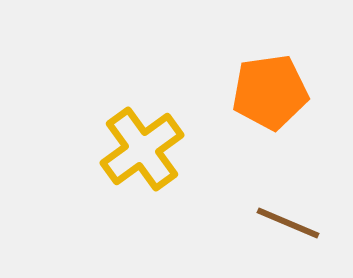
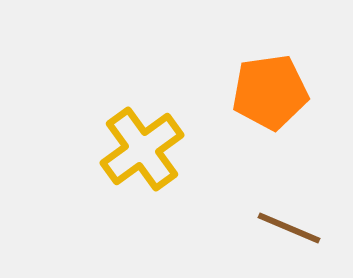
brown line: moved 1 px right, 5 px down
